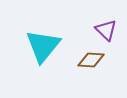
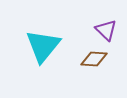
brown diamond: moved 3 px right, 1 px up
